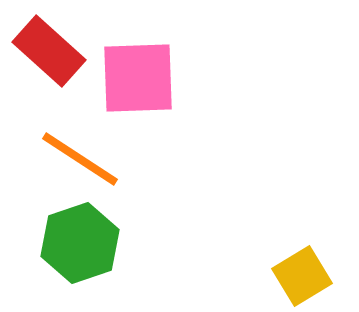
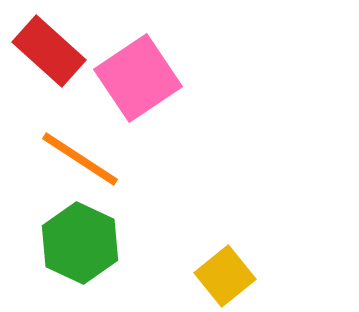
pink square: rotated 32 degrees counterclockwise
green hexagon: rotated 16 degrees counterclockwise
yellow square: moved 77 px left; rotated 8 degrees counterclockwise
